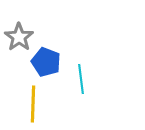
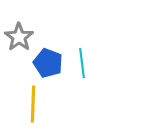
blue pentagon: moved 2 px right, 1 px down
cyan line: moved 1 px right, 16 px up
